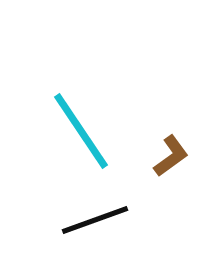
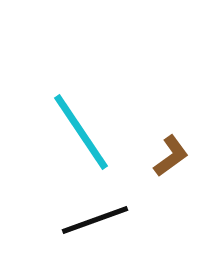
cyan line: moved 1 px down
